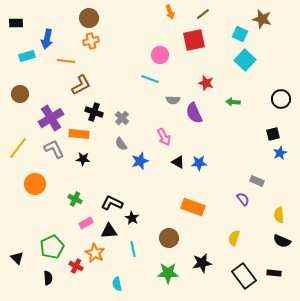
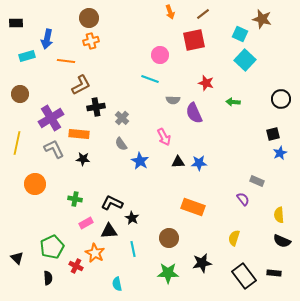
black cross at (94, 112): moved 2 px right, 5 px up; rotated 30 degrees counterclockwise
yellow line at (18, 148): moved 1 px left, 5 px up; rotated 25 degrees counterclockwise
blue star at (140, 161): rotated 24 degrees counterclockwise
black triangle at (178, 162): rotated 32 degrees counterclockwise
green cross at (75, 199): rotated 16 degrees counterclockwise
